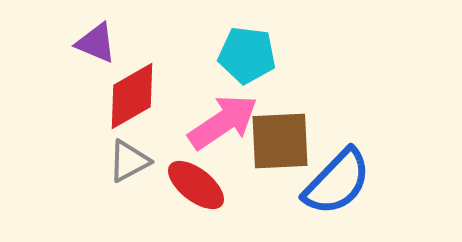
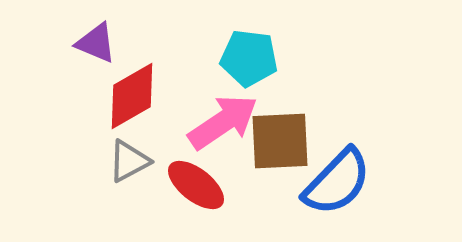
cyan pentagon: moved 2 px right, 3 px down
